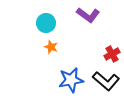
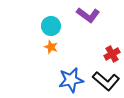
cyan circle: moved 5 px right, 3 px down
